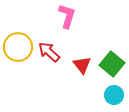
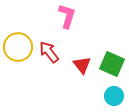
red arrow: rotated 10 degrees clockwise
green square: rotated 15 degrees counterclockwise
cyan circle: moved 1 px down
